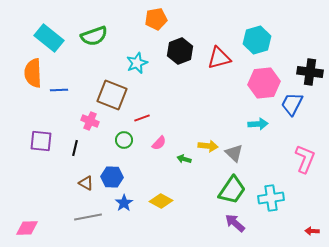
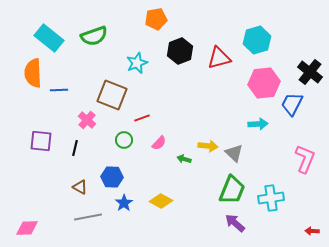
black cross: rotated 30 degrees clockwise
pink cross: moved 3 px left, 1 px up; rotated 18 degrees clockwise
brown triangle: moved 6 px left, 4 px down
green trapezoid: rotated 12 degrees counterclockwise
